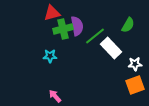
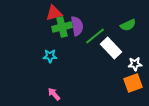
red triangle: moved 2 px right
green semicircle: rotated 35 degrees clockwise
green cross: moved 1 px left, 2 px up
orange square: moved 2 px left, 2 px up
pink arrow: moved 1 px left, 2 px up
